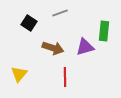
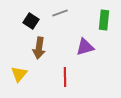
black square: moved 2 px right, 2 px up
green rectangle: moved 11 px up
brown arrow: moved 14 px left; rotated 80 degrees clockwise
